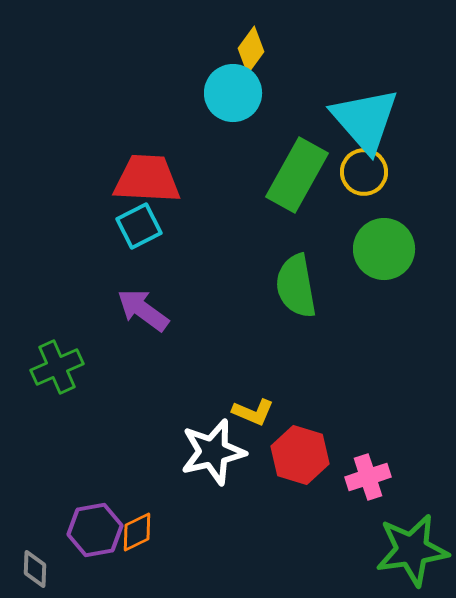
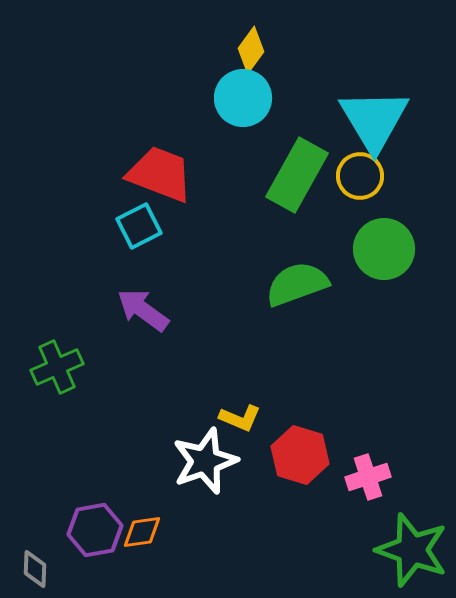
cyan circle: moved 10 px right, 5 px down
cyan triangle: moved 9 px right; rotated 10 degrees clockwise
yellow circle: moved 4 px left, 4 px down
red trapezoid: moved 13 px right, 5 px up; rotated 18 degrees clockwise
green semicircle: moved 1 px right, 2 px up; rotated 80 degrees clockwise
yellow L-shape: moved 13 px left, 6 px down
white star: moved 8 px left, 9 px down; rotated 6 degrees counterclockwise
orange diamond: moved 5 px right; rotated 18 degrees clockwise
green star: rotated 28 degrees clockwise
